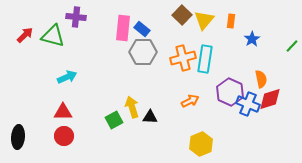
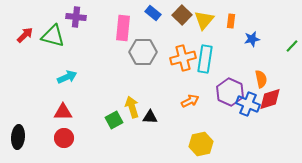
blue rectangle: moved 11 px right, 16 px up
blue star: rotated 21 degrees clockwise
red circle: moved 2 px down
yellow hexagon: rotated 10 degrees clockwise
